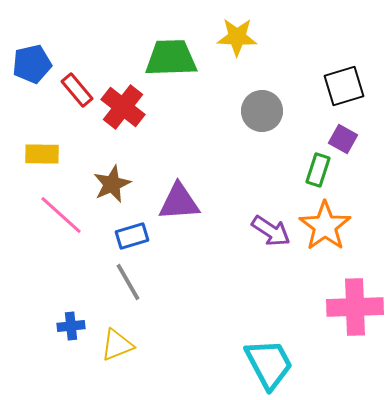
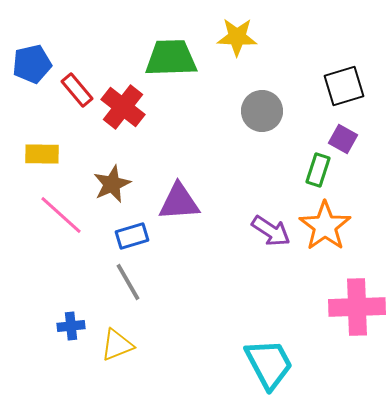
pink cross: moved 2 px right
